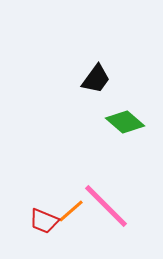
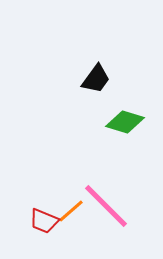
green diamond: rotated 24 degrees counterclockwise
